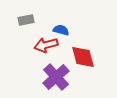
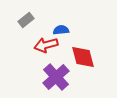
gray rectangle: rotated 28 degrees counterclockwise
blue semicircle: rotated 21 degrees counterclockwise
